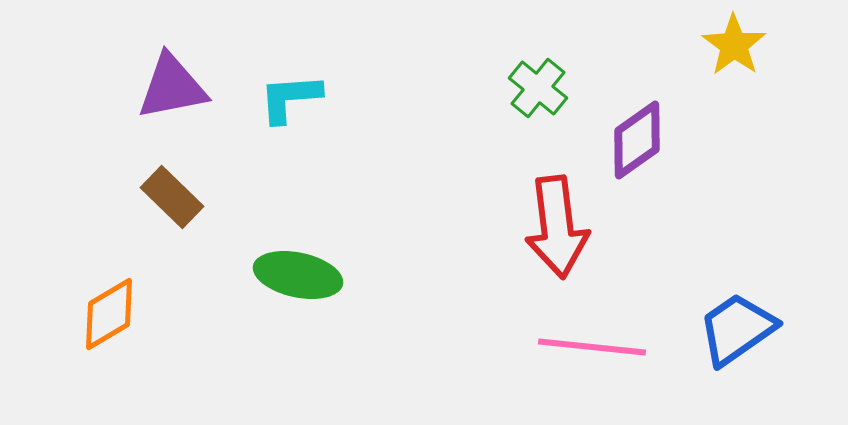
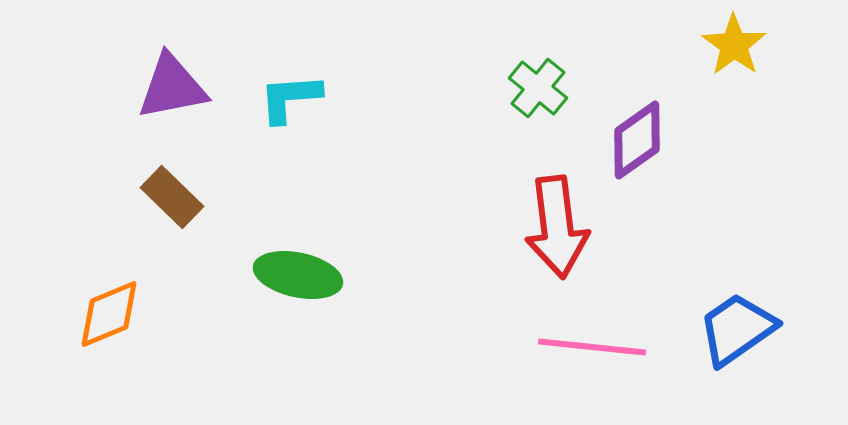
orange diamond: rotated 8 degrees clockwise
